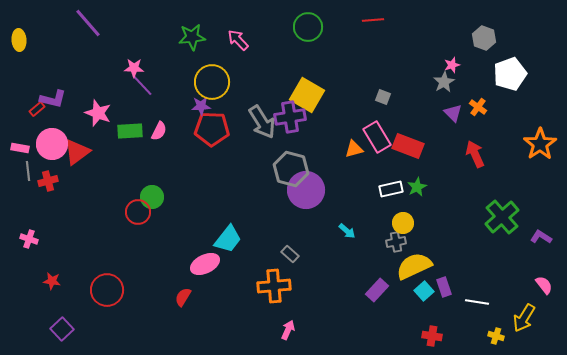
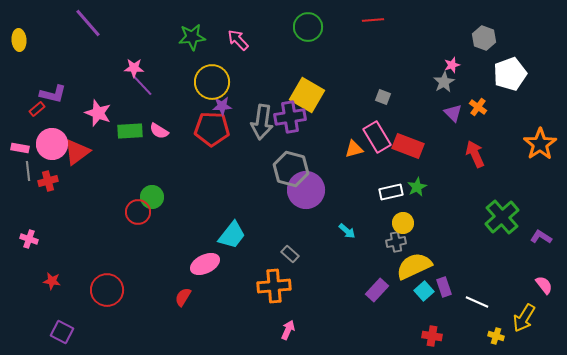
purple L-shape at (53, 99): moved 5 px up
purple star at (201, 106): moved 21 px right
gray arrow at (262, 122): rotated 40 degrees clockwise
pink semicircle at (159, 131): rotated 96 degrees clockwise
white rectangle at (391, 189): moved 3 px down
cyan trapezoid at (228, 239): moved 4 px right, 4 px up
white line at (477, 302): rotated 15 degrees clockwise
purple square at (62, 329): moved 3 px down; rotated 20 degrees counterclockwise
